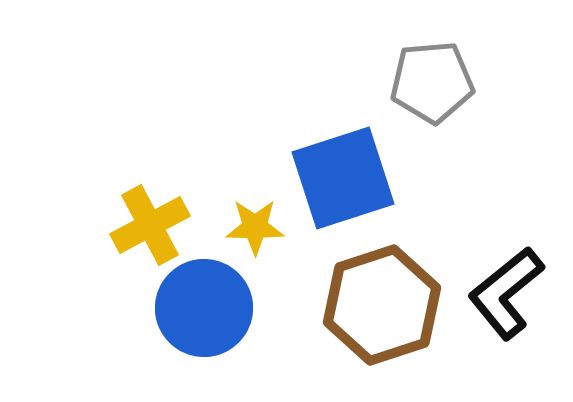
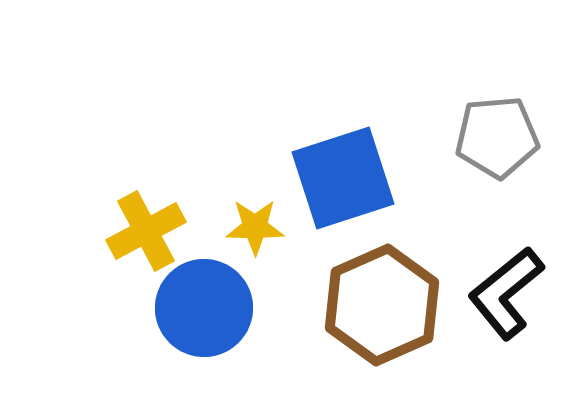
gray pentagon: moved 65 px right, 55 px down
yellow cross: moved 4 px left, 6 px down
brown hexagon: rotated 6 degrees counterclockwise
